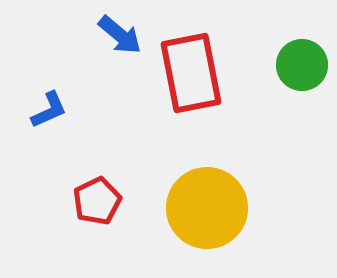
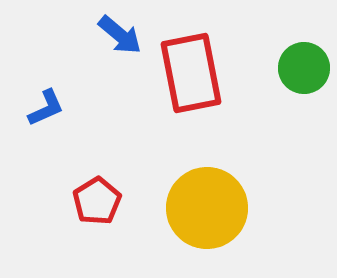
green circle: moved 2 px right, 3 px down
blue L-shape: moved 3 px left, 2 px up
red pentagon: rotated 6 degrees counterclockwise
